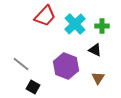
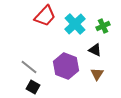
green cross: moved 1 px right; rotated 24 degrees counterclockwise
gray line: moved 8 px right, 3 px down
brown triangle: moved 1 px left, 4 px up
